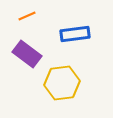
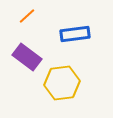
orange line: rotated 18 degrees counterclockwise
purple rectangle: moved 3 px down
